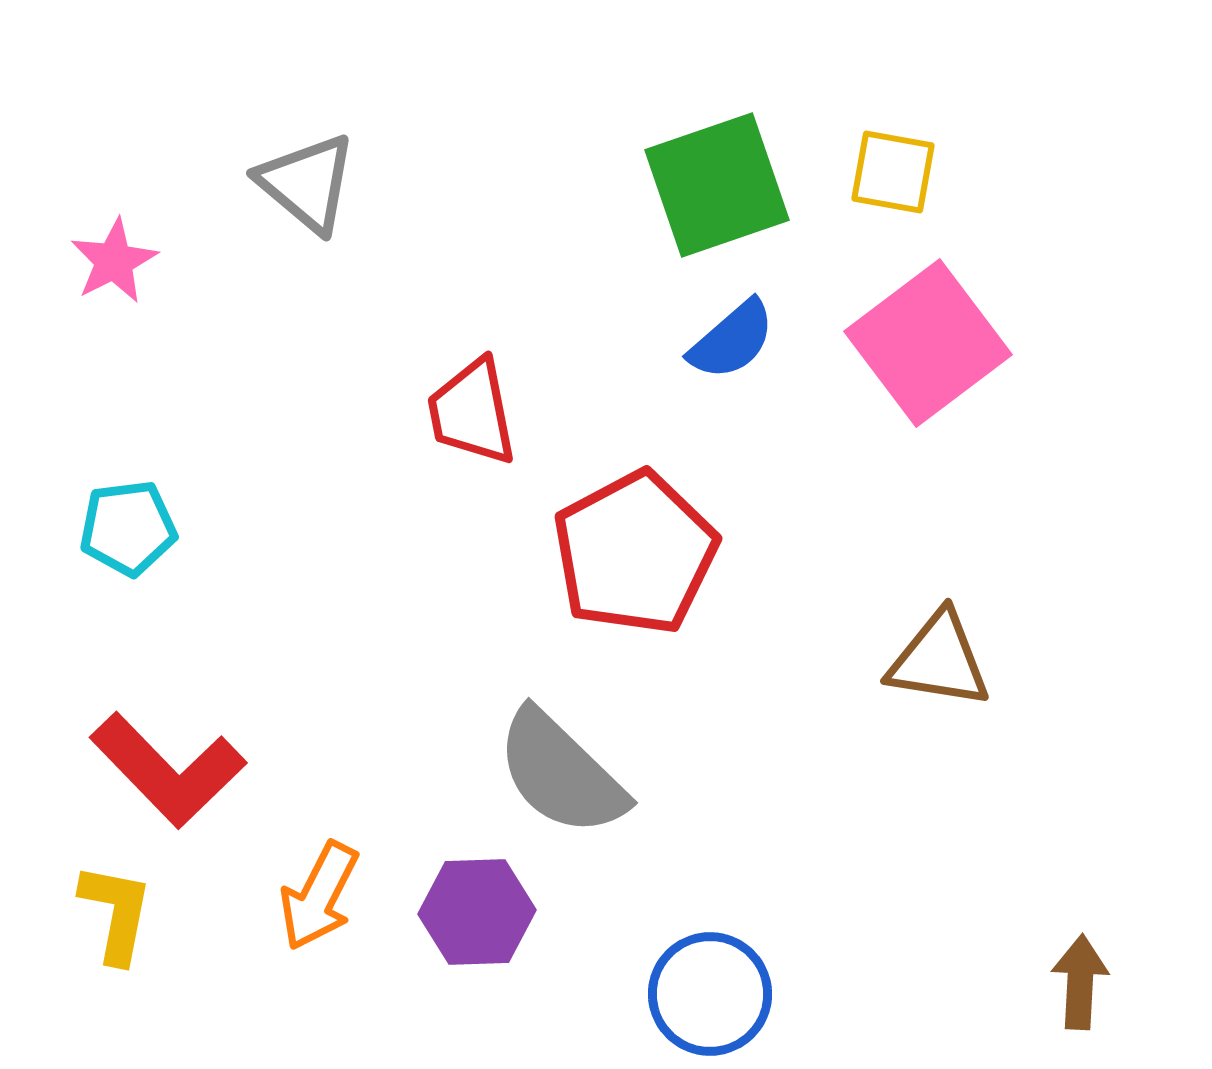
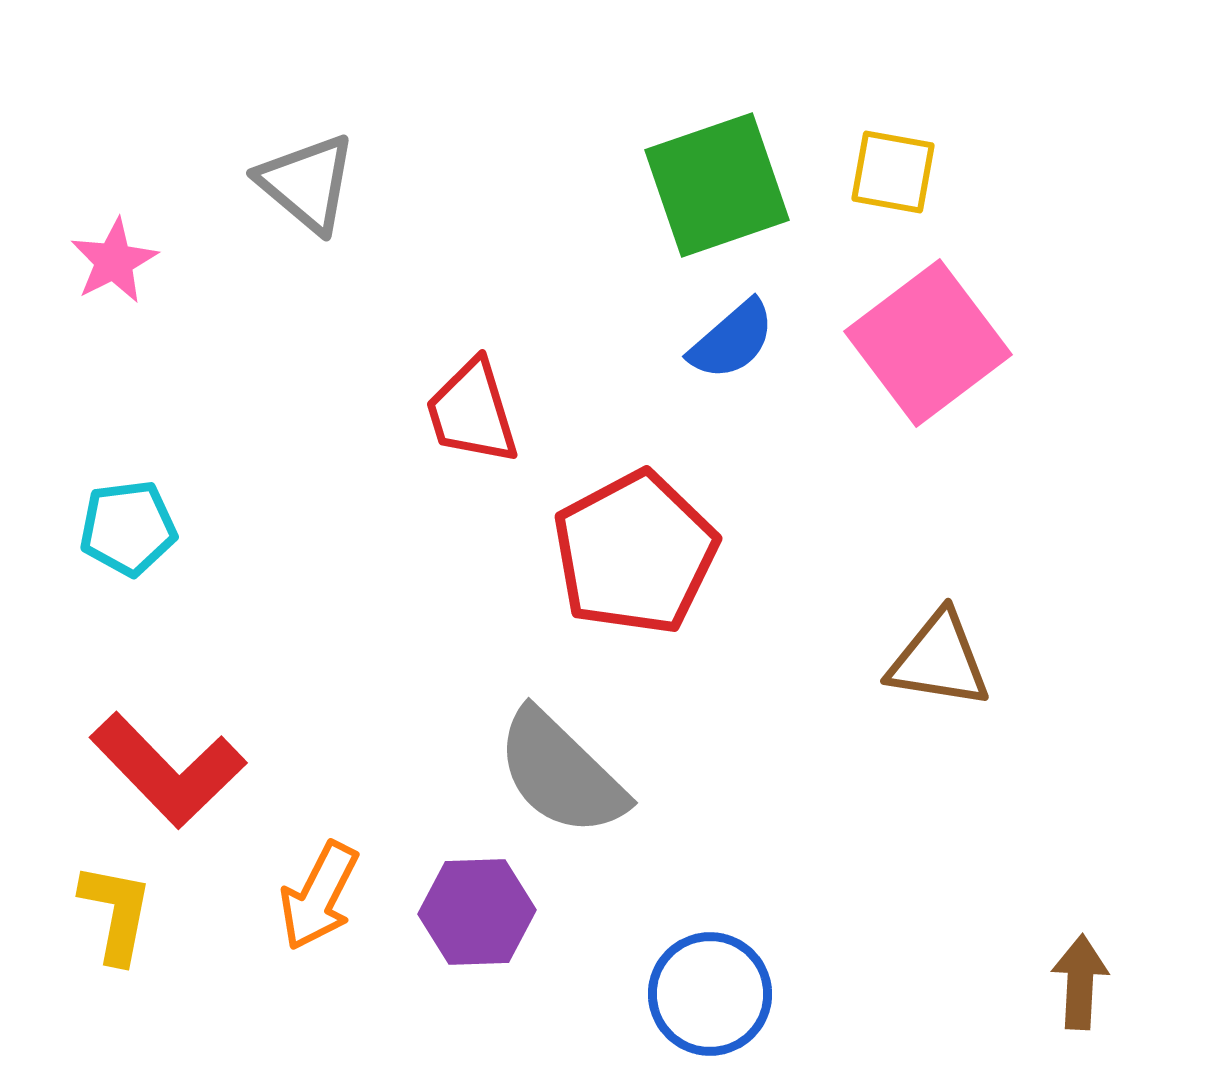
red trapezoid: rotated 6 degrees counterclockwise
